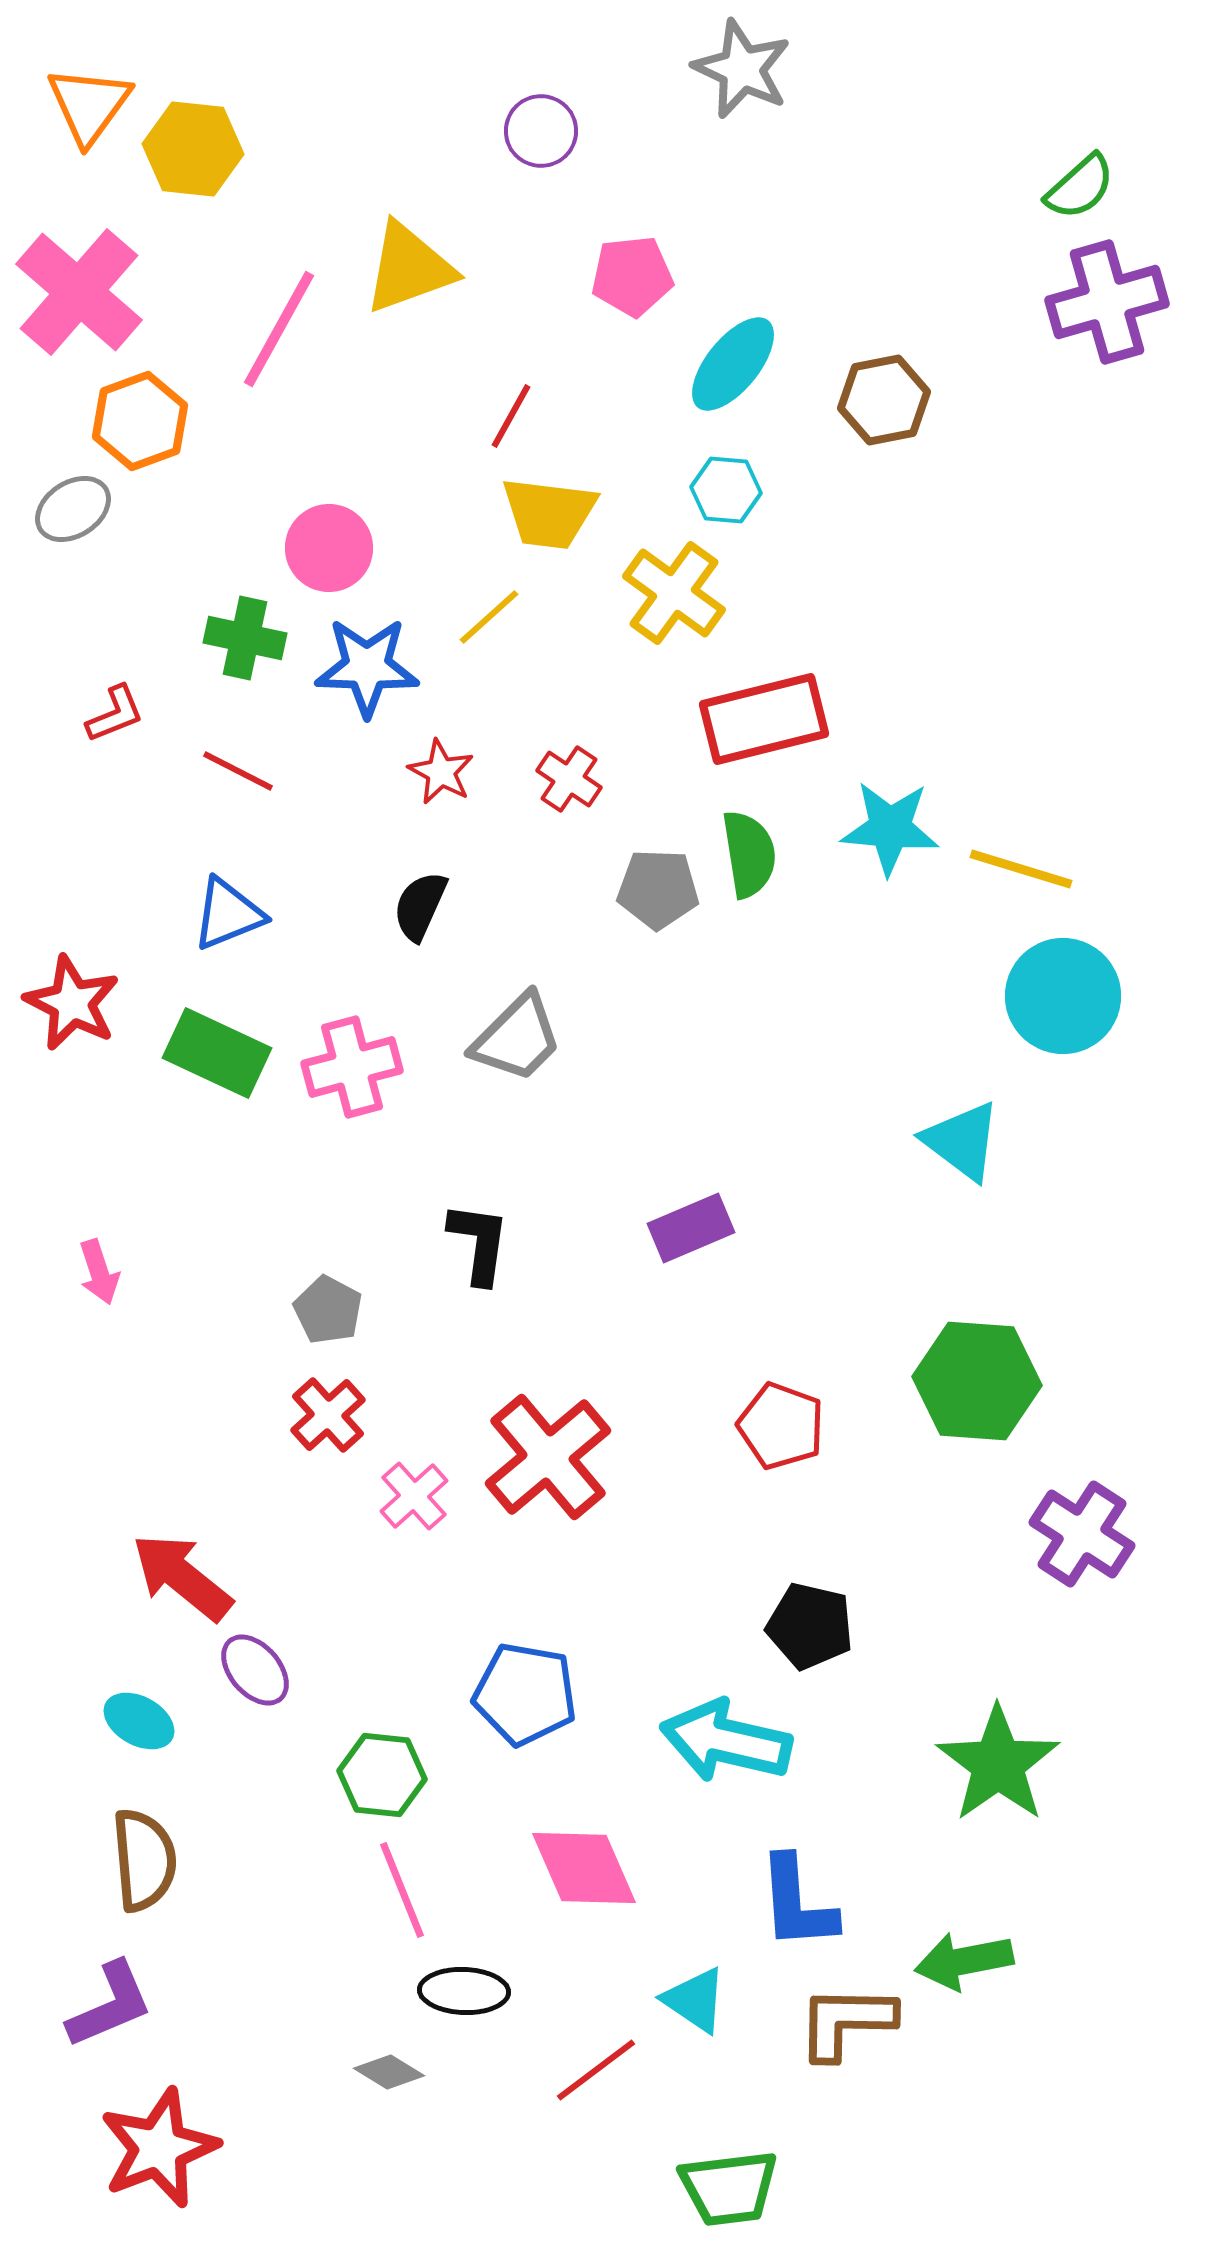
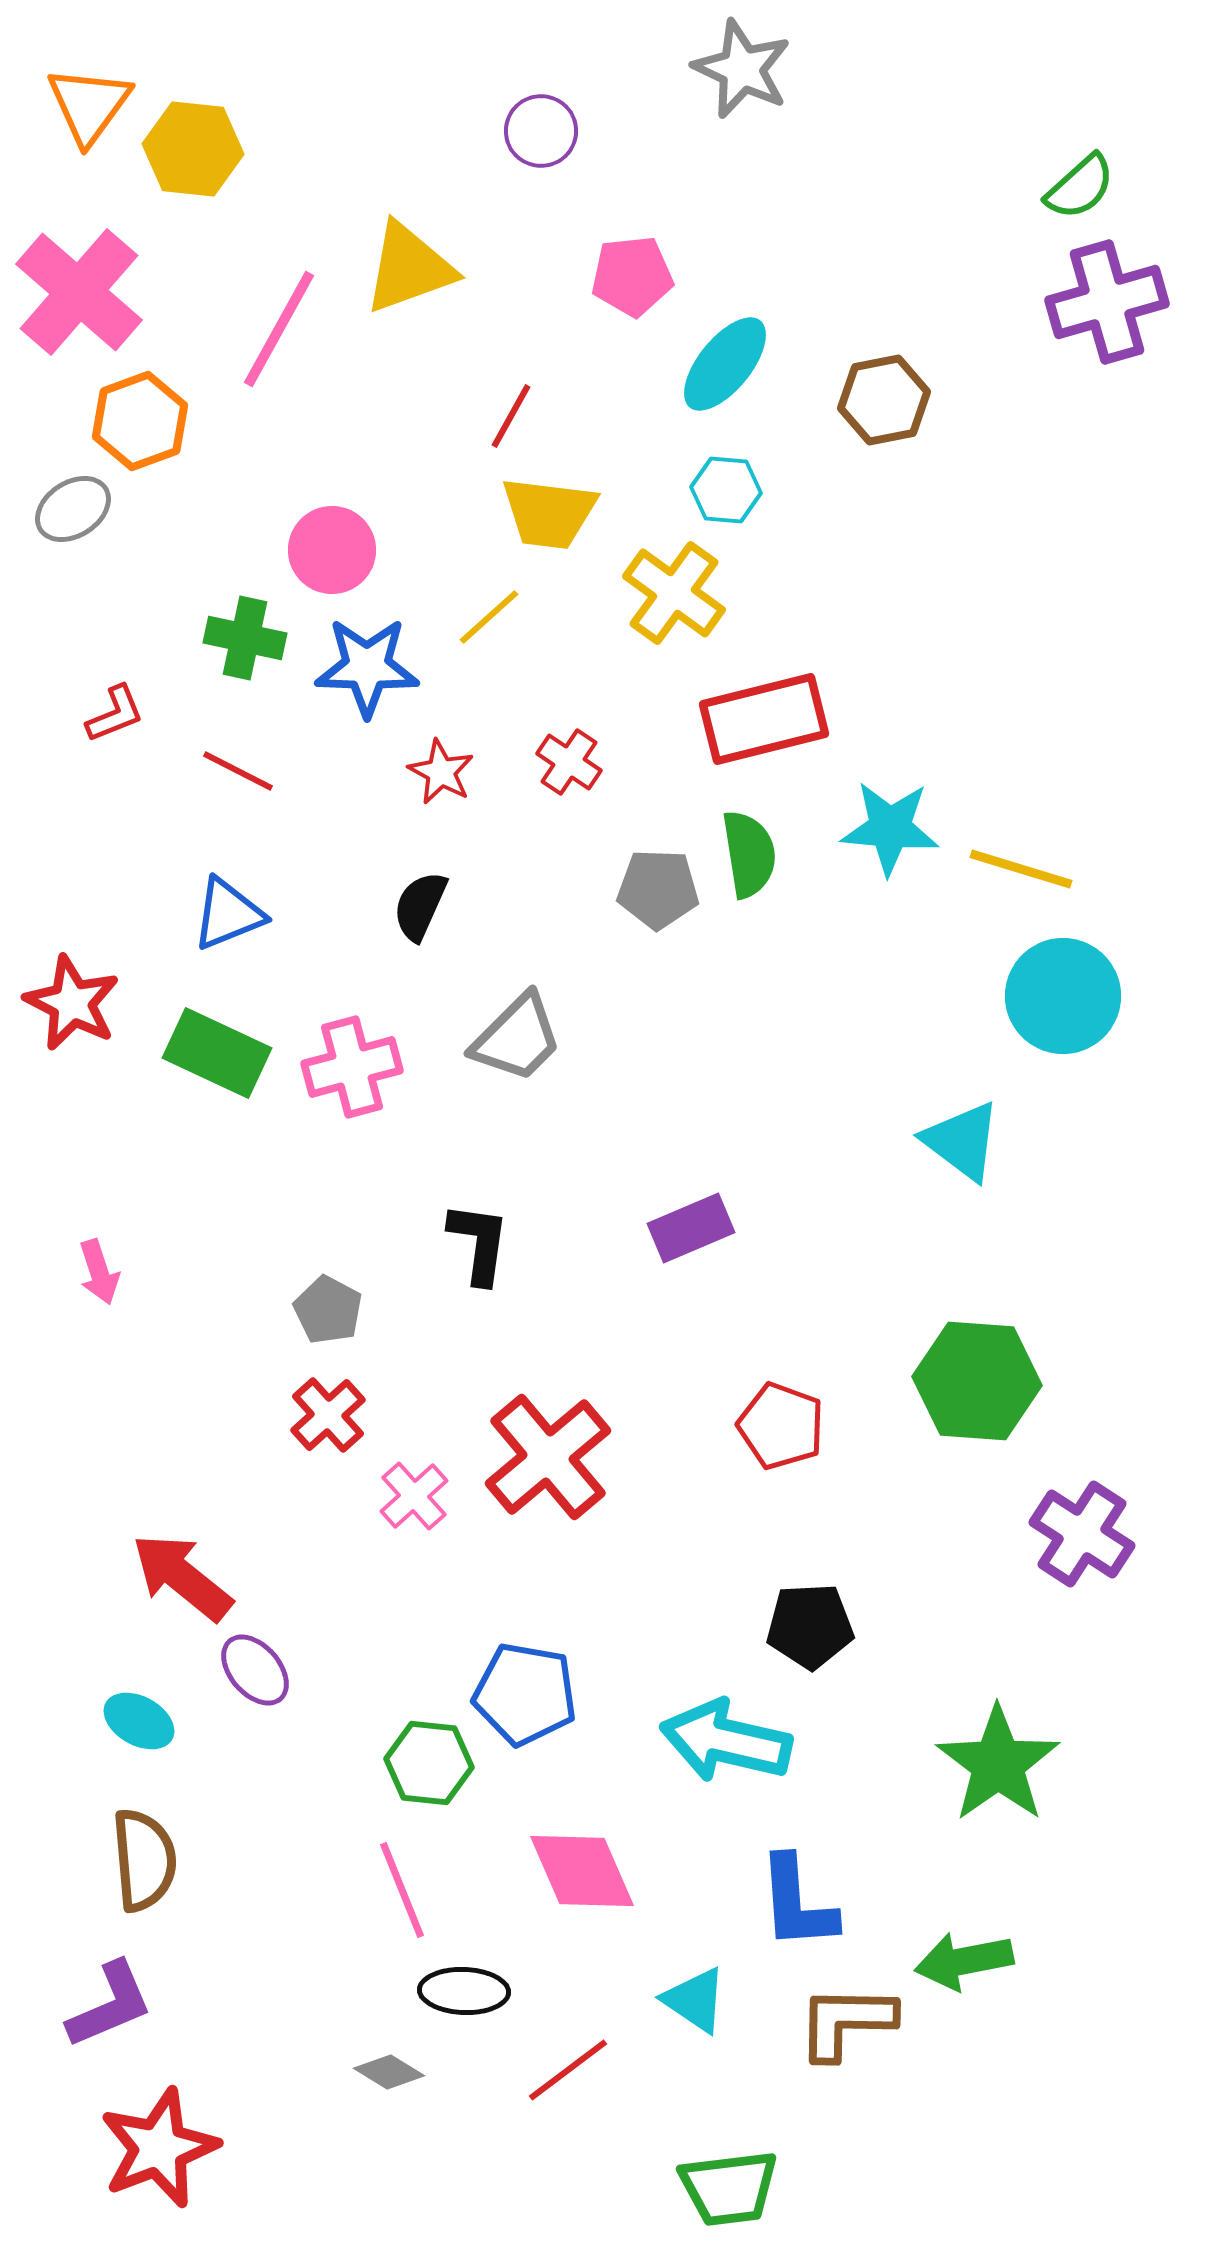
cyan ellipse at (733, 364): moved 8 px left
pink circle at (329, 548): moved 3 px right, 2 px down
red cross at (569, 779): moved 17 px up
black pentagon at (810, 1626): rotated 16 degrees counterclockwise
green hexagon at (382, 1775): moved 47 px right, 12 px up
pink diamond at (584, 1868): moved 2 px left, 3 px down
red line at (596, 2070): moved 28 px left
